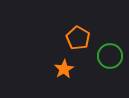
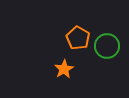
green circle: moved 3 px left, 10 px up
